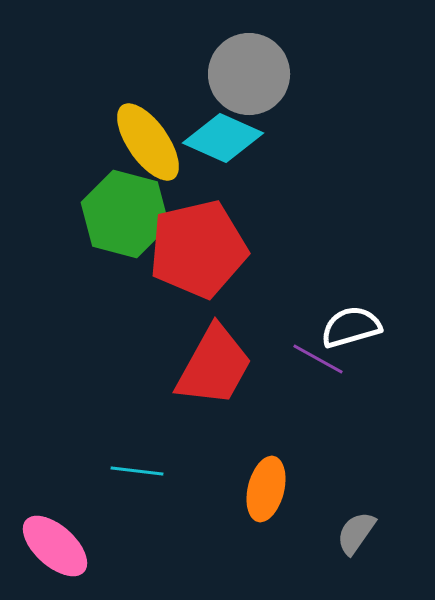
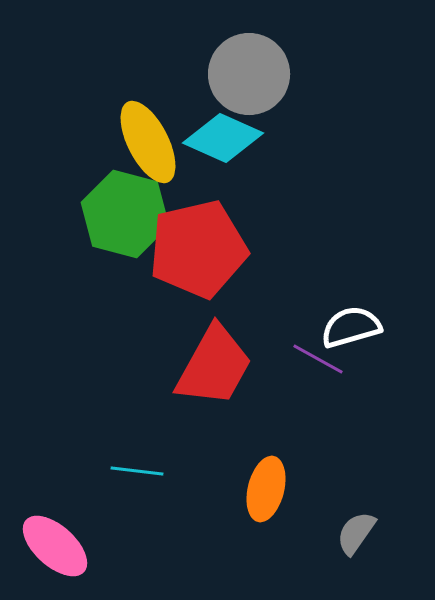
yellow ellipse: rotated 8 degrees clockwise
